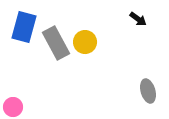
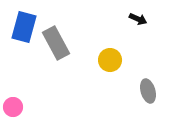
black arrow: rotated 12 degrees counterclockwise
yellow circle: moved 25 px right, 18 px down
